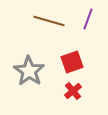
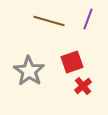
red cross: moved 10 px right, 5 px up
